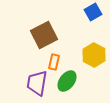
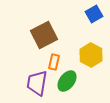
blue square: moved 1 px right, 2 px down
yellow hexagon: moved 3 px left
